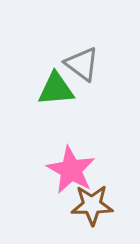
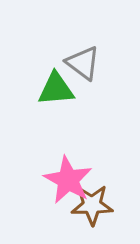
gray triangle: moved 1 px right, 1 px up
pink star: moved 3 px left, 10 px down
